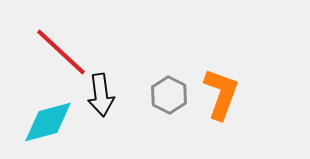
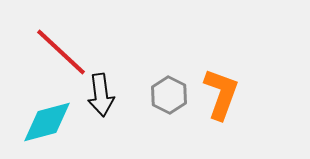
cyan diamond: moved 1 px left
